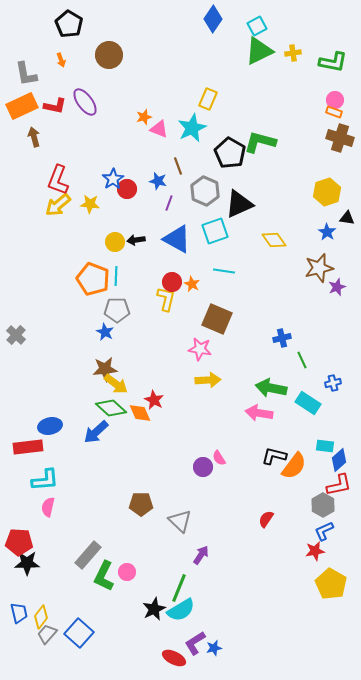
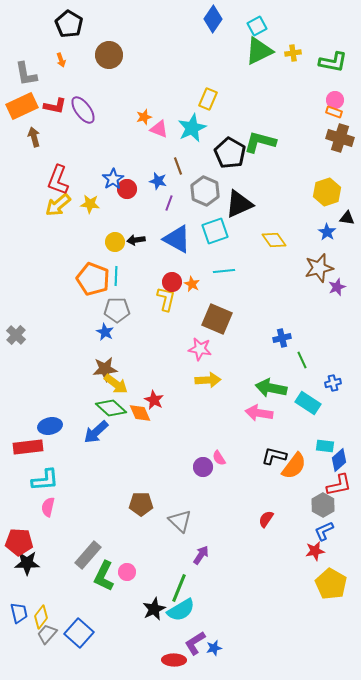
purple ellipse at (85, 102): moved 2 px left, 8 px down
cyan line at (224, 271): rotated 15 degrees counterclockwise
red ellipse at (174, 658): moved 2 px down; rotated 25 degrees counterclockwise
